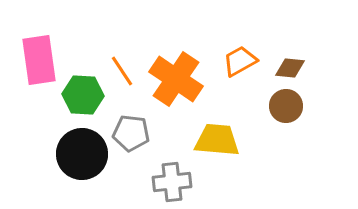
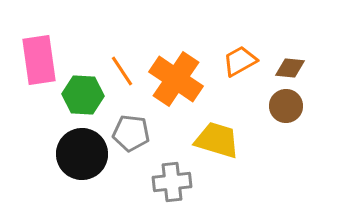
yellow trapezoid: rotated 12 degrees clockwise
